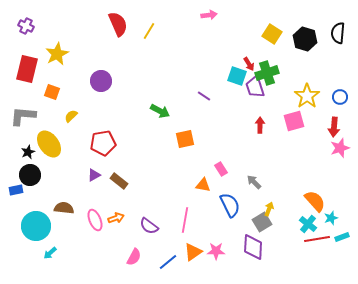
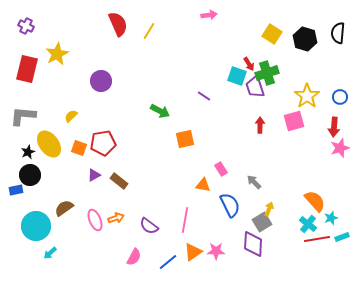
orange square at (52, 92): moved 27 px right, 56 px down
brown semicircle at (64, 208): rotated 42 degrees counterclockwise
purple diamond at (253, 247): moved 3 px up
